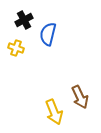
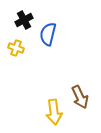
yellow arrow: rotated 15 degrees clockwise
